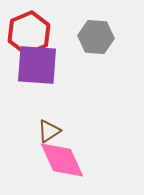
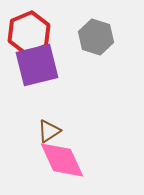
gray hexagon: rotated 12 degrees clockwise
purple square: rotated 18 degrees counterclockwise
